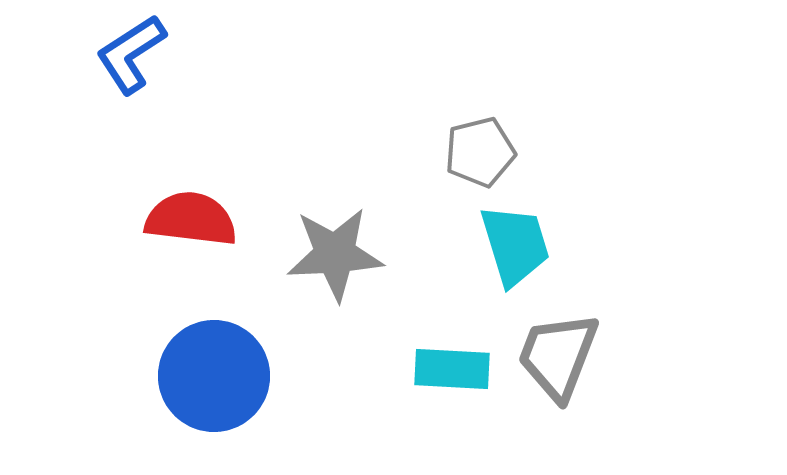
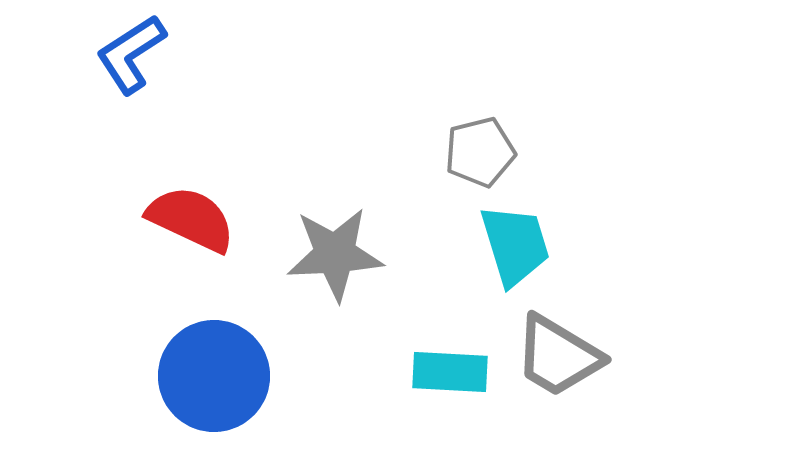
red semicircle: rotated 18 degrees clockwise
gray trapezoid: rotated 80 degrees counterclockwise
cyan rectangle: moved 2 px left, 3 px down
